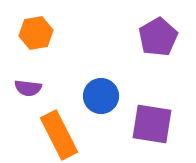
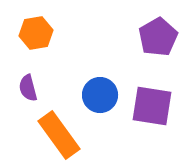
purple semicircle: rotated 68 degrees clockwise
blue circle: moved 1 px left, 1 px up
purple square: moved 18 px up
orange rectangle: rotated 9 degrees counterclockwise
